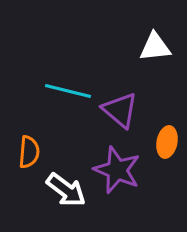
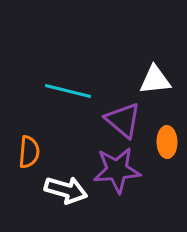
white triangle: moved 33 px down
purple triangle: moved 3 px right, 10 px down
orange ellipse: rotated 12 degrees counterclockwise
purple star: rotated 27 degrees counterclockwise
white arrow: rotated 21 degrees counterclockwise
